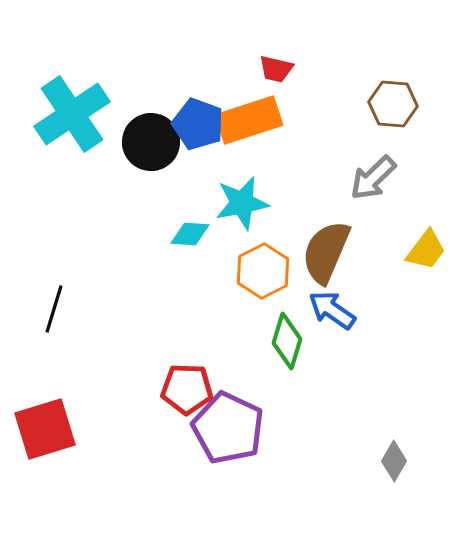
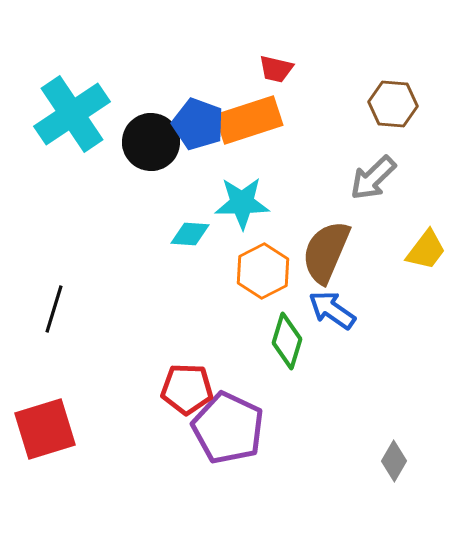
cyan star: rotated 10 degrees clockwise
